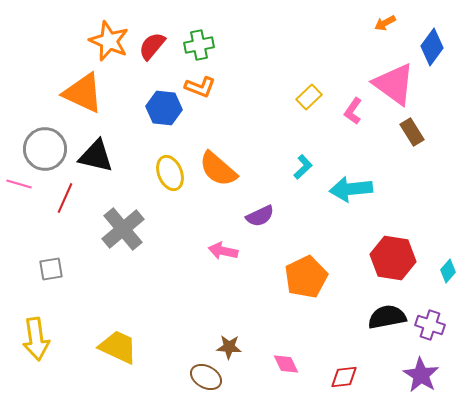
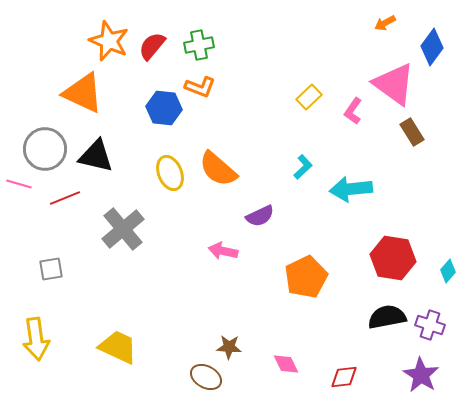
red line: rotated 44 degrees clockwise
